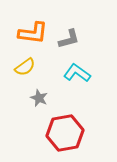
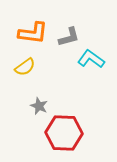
gray L-shape: moved 2 px up
cyan L-shape: moved 14 px right, 14 px up
gray star: moved 8 px down
red hexagon: moved 1 px left; rotated 12 degrees clockwise
